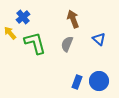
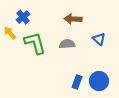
brown arrow: rotated 66 degrees counterclockwise
gray semicircle: rotated 63 degrees clockwise
